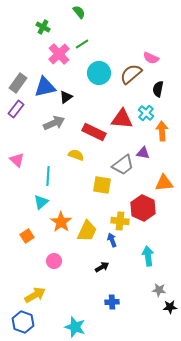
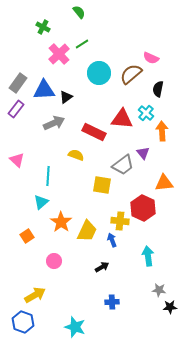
blue triangle: moved 1 px left, 3 px down; rotated 10 degrees clockwise
purple triangle: rotated 40 degrees clockwise
